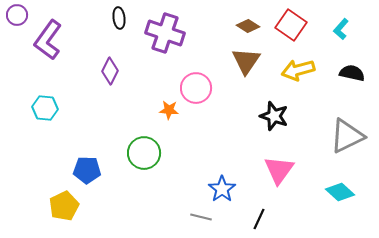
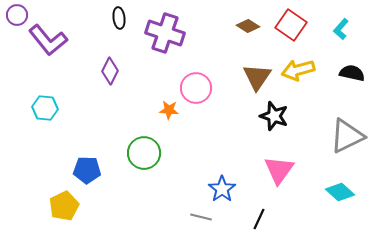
purple L-shape: rotated 75 degrees counterclockwise
brown triangle: moved 11 px right, 16 px down
